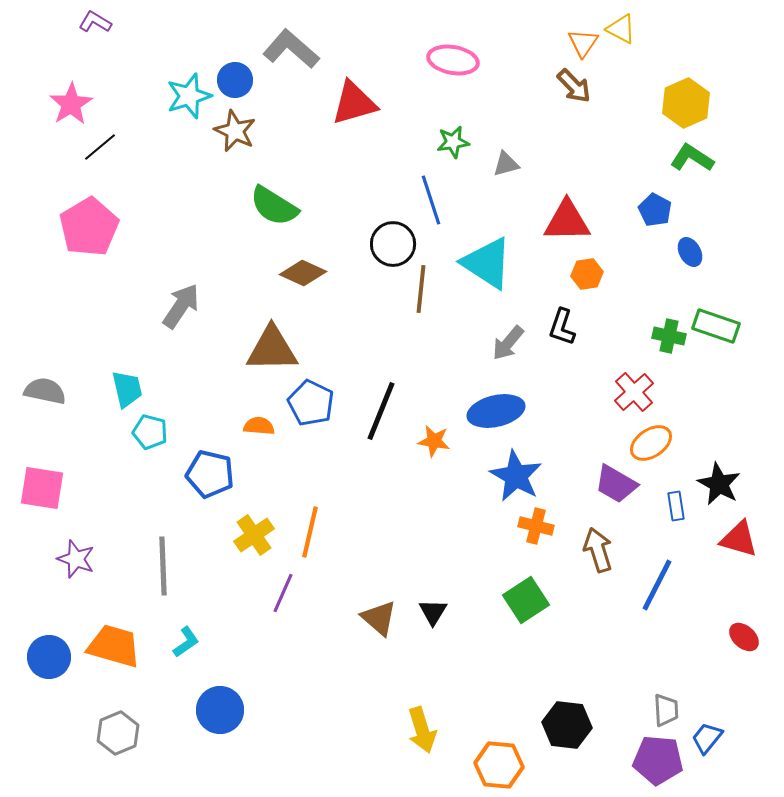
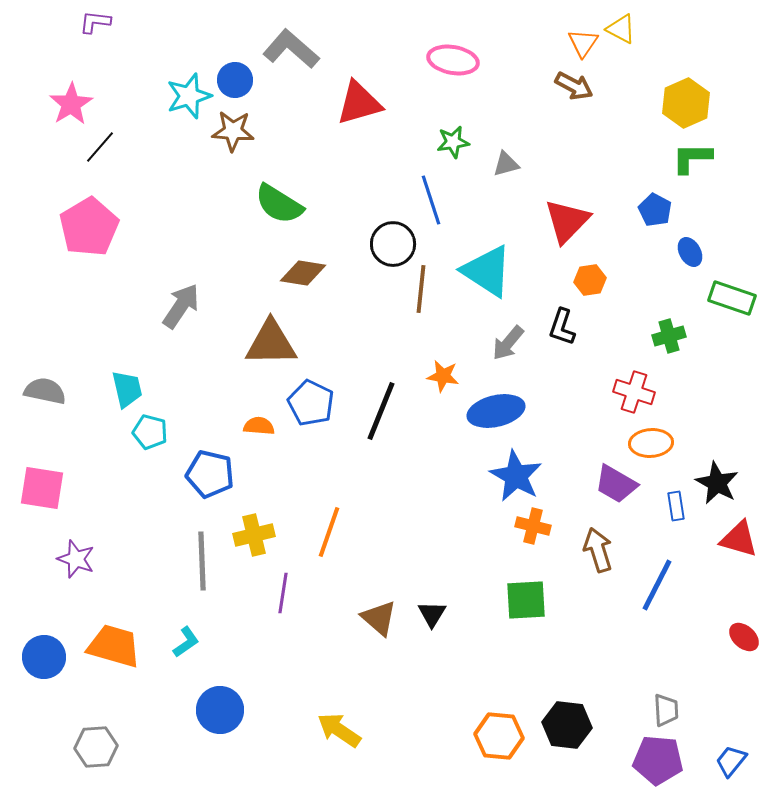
purple L-shape at (95, 22): rotated 24 degrees counterclockwise
brown arrow at (574, 86): rotated 18 degrees counterclockwise
red triangle at (354, 103): moved 5 px right
brown star at (235, 131): moved 2 px left; rotated 21 degrees counterclockwise
black line at (100, 147): rotated 9 degrees counterclockwise
green L-shape at (692, 158): rotated 33 degrees counterclockwise
green semicircle at (274, 206): moved 5 px right, 2 px up
red triangle at (567, 221): rotated 45 degrees counterclockwise
cyan triangle at (487, 263): moved 8 px down
brown diamond at (303, 273): rotated 15 degrees counterclockwise
orange hexagon at (587, 274): moved 3 px right, 6 px down
green rectangle at (716, 326): moved 16 px right, 28 px up
green cross at (669, 336): rotated 28 degrees counterclockwise
brown triangle at (272, 349): moved 1 px left, 6 px up
red cross at (634, 392): rotated 30 degrees counterclockwise
orange star at (434, 441): moved 9 px right, 65 px up
orange ellipse at (651, 443): rotated 30 degrees clockwise
black star at (719, 484): moved 2 px left, 1 px up
orange cross at (536, 526): moved 3 px left
orange line at (310, 532): moved 19 px right; rotated 6 degrees clockwise
yellow cross at (254, 535): rotated 21 degrees clockwise
gray line at (163, 566): moved 39 px right, 5 px up
purple line at (283, 593): rotated 15 degrees counterclockwise
green square at (526, 600): rotated 30 degrees clockwise
black triangle at (433, 612): moved 1 px left, 2 px down
blue circle at (49, 657): moved 5 px left
yellow arrow at (422, 730): moved 83 px left; rotated 141 degrees clockwise
gray hexagon at (118, 733): moved 22 px left, 14 px down; rotated 18 degrees clockwise
blue trapezoid at (707, 738): moved 24 px right, 23 px down
orange hexagon at (499, 765): moved 29 px up
